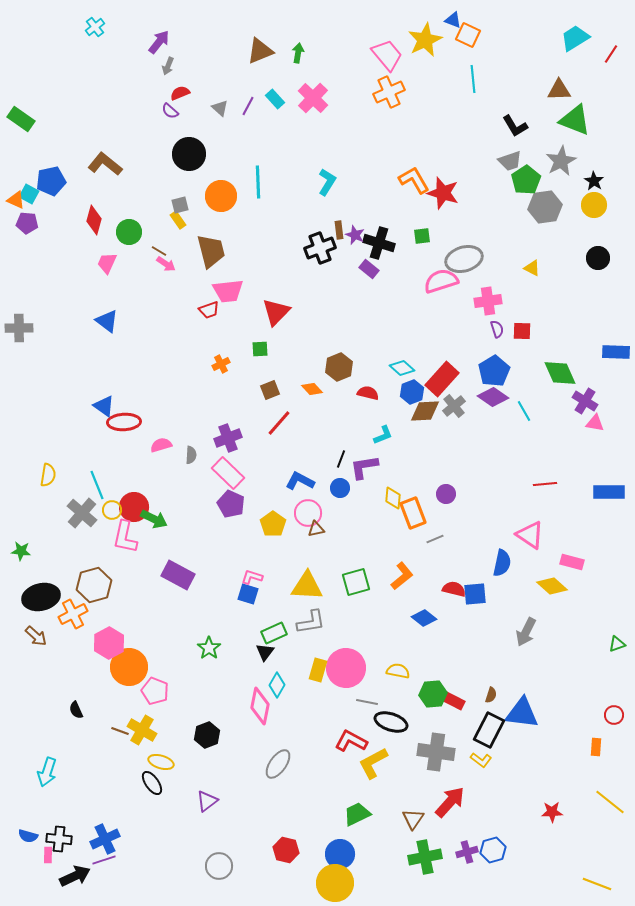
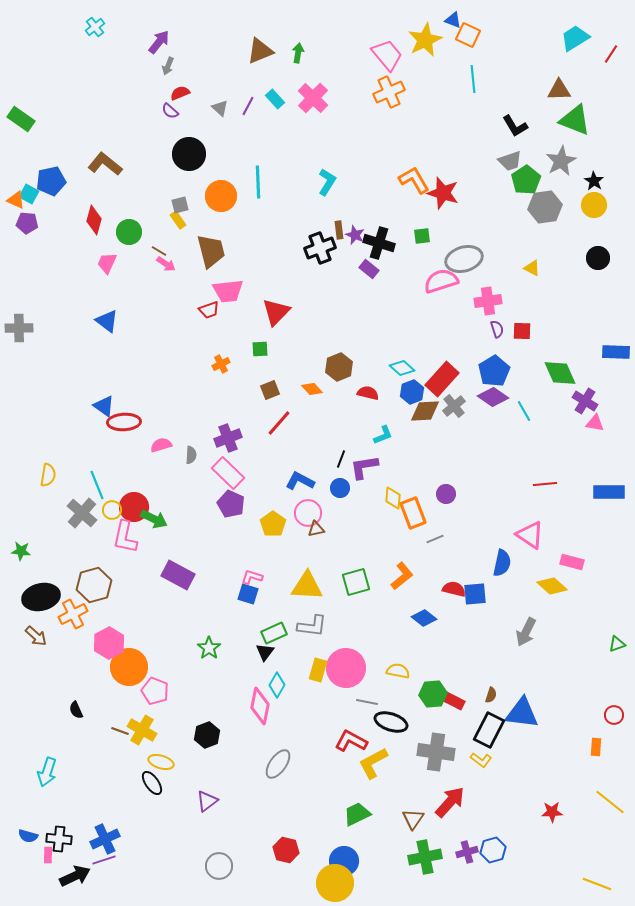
gray L-shape at (311, 622): moved 1 px right, 4 px down; rotated 16 degrees clockwise
blue circle at (340, 854): moved 4 px right, 7 px down
